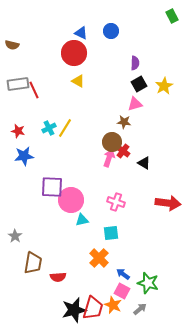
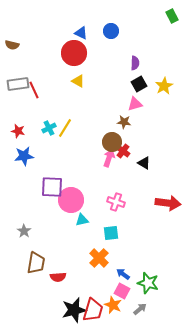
gray star: moved 9 px right, 5 px up
brown trapezoid: moved 3 px right
red trapezoid: moved 2 px down
